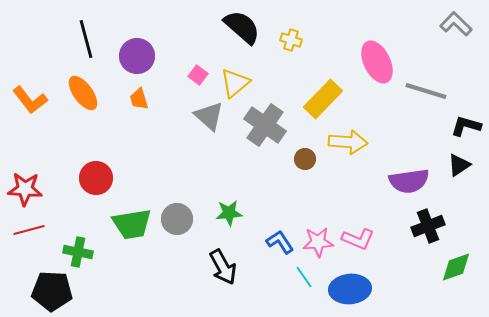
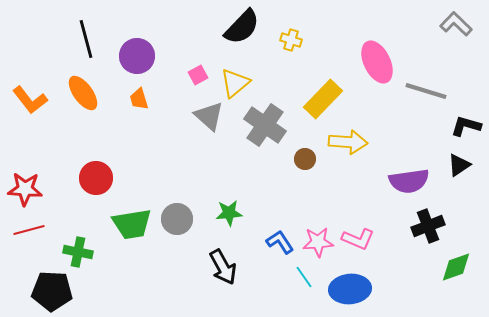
black semicircle: rotated 93 degrees clockwise
pink square: rotated 24 degrees clockwise
